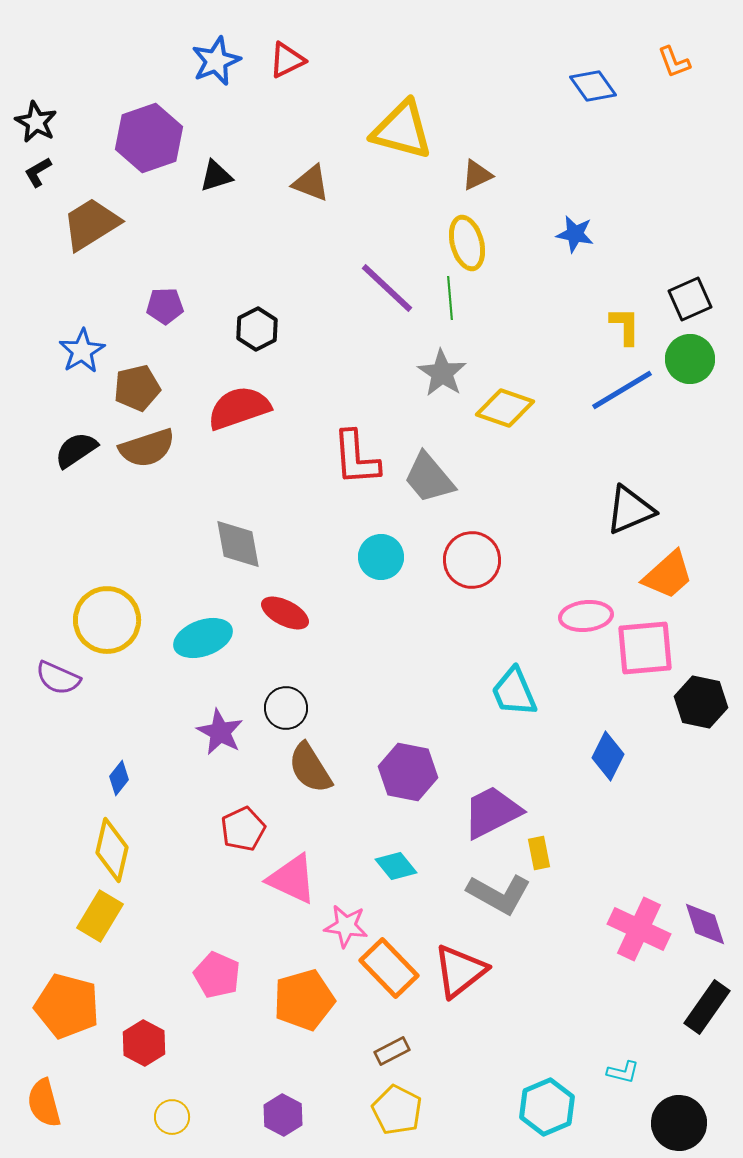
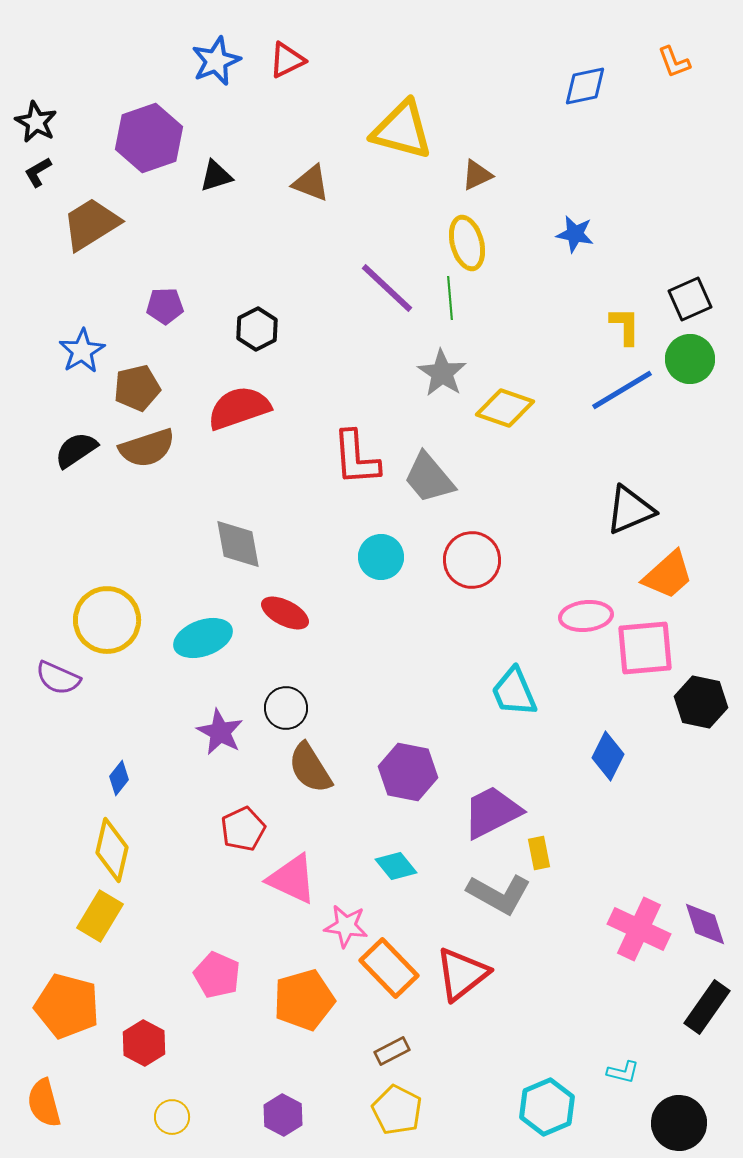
blue diamond at (593, 86): moved 8 px left; rotated 66 degrees counterclockwise
red triangle at (460, 971): moved 2 px right, 3 px down
